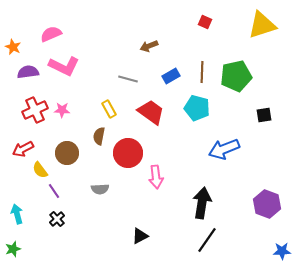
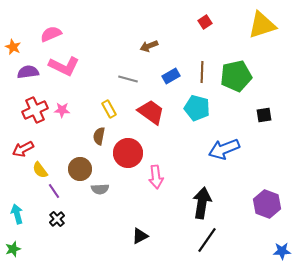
red square: rotated 32 degrees clockwise
brown circle: moved 13 px right, 16 px down
